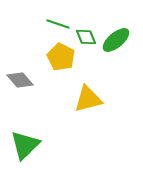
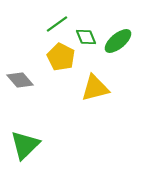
green line: moved 1 px left; rotated 55 degrees counterclockwise
green ellipse: moved 2 px right, 1 px down
yellow triangle: moved 7 px right, 11 px up
